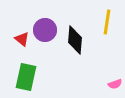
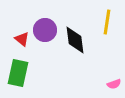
black diamond: rotated 12 degrees counterclockwise
green rectangle: moved 8 px left, 4 px up
pink semicircle: moved 1 px left
